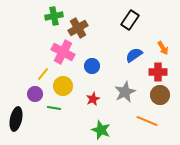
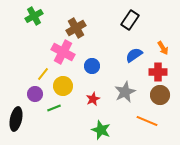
green cross: moved 20 px left; rotated 18 degrees counterclockwise
brown cross: moved 2 px left
green line: rotated 32 degrees counterclockwise
